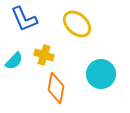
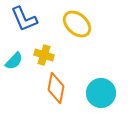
cyan circle: moved 19 px down
